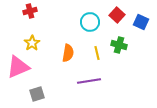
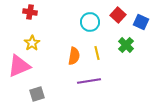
red cross: moved 1 px down; rotated 24 degrees clockwise
red square: moved 1 px right
green cross: moved 7 px right; rotated 28 degrees clockwise
orange semicircle: moved 6 px right, 3 px down
pink triangle: moved 1 px right, 1 px up
